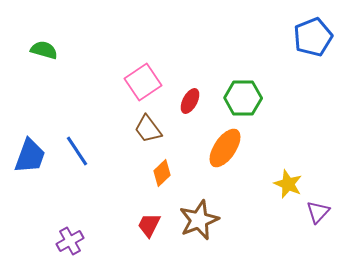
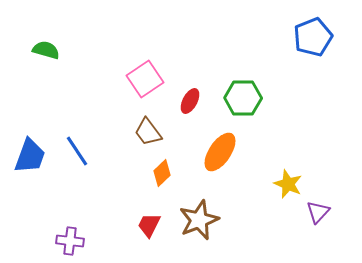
green semicircle: moved 2 px right
pink square: moved 2 px right, 3 px up
brown trapezoid: moved 3 px down
orange ellipse: moved 5 px left, 4 px down
purple cross: rotated 36 degrees clockwise
